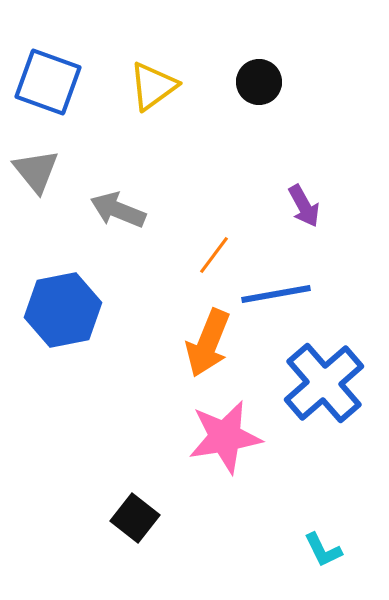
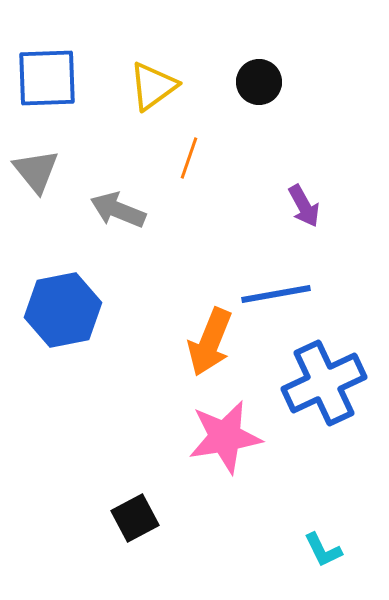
blue square: moved 1 px left, 4 px up; rotated 22 degrees counterclockwise
orange line: moved 25 px left, 97 px up; rotated 18 degrees counterclockwise
orange arrow: moved 2 px right, 1 px up
blue cross: rotated 16 degrees clockwise
black square: rotated 24 degrees clockwise
